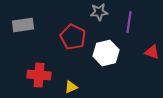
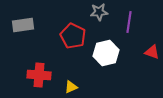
red pentagon: moved 1 px up
